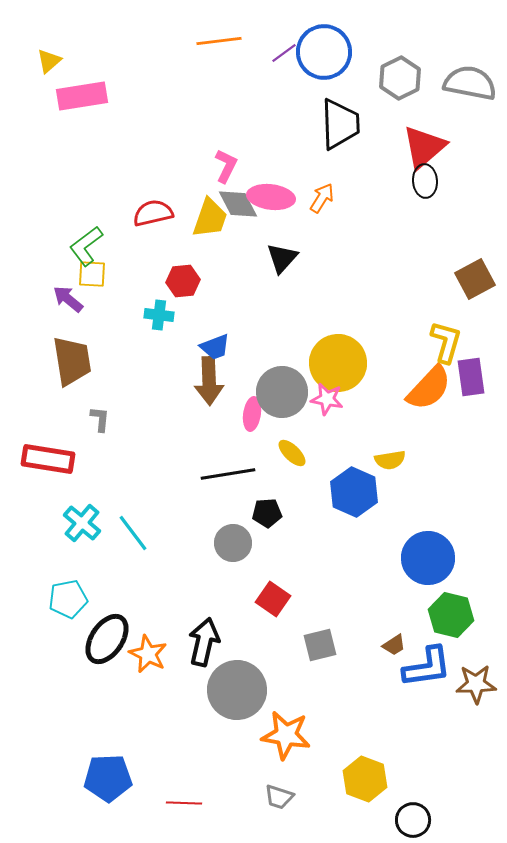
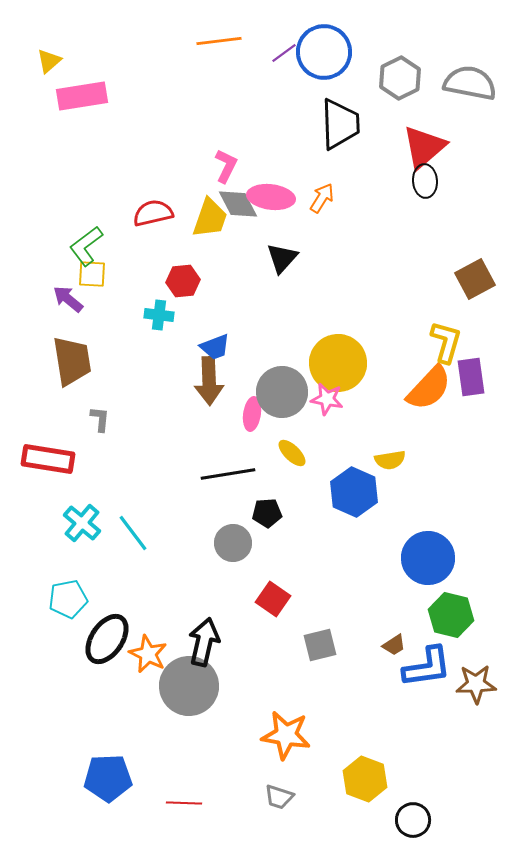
gray circle at (237, 690): moved 48 px left, 4 px up
